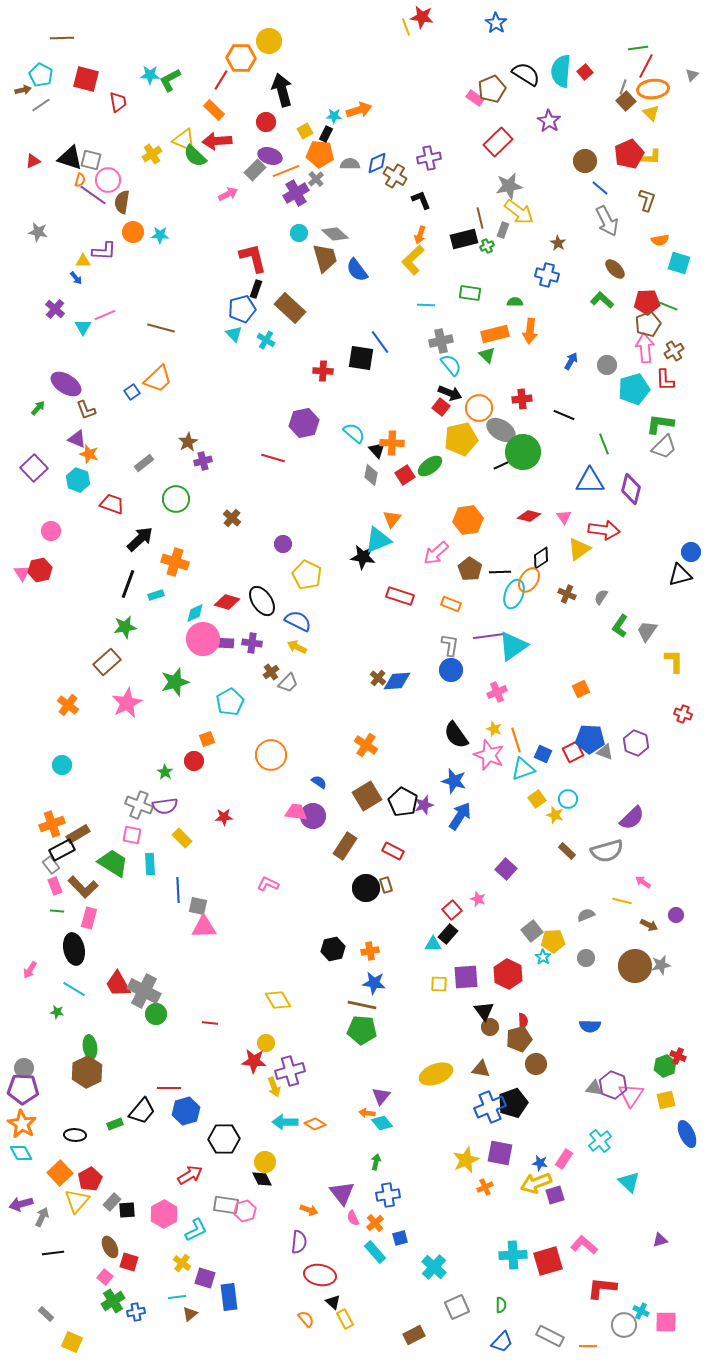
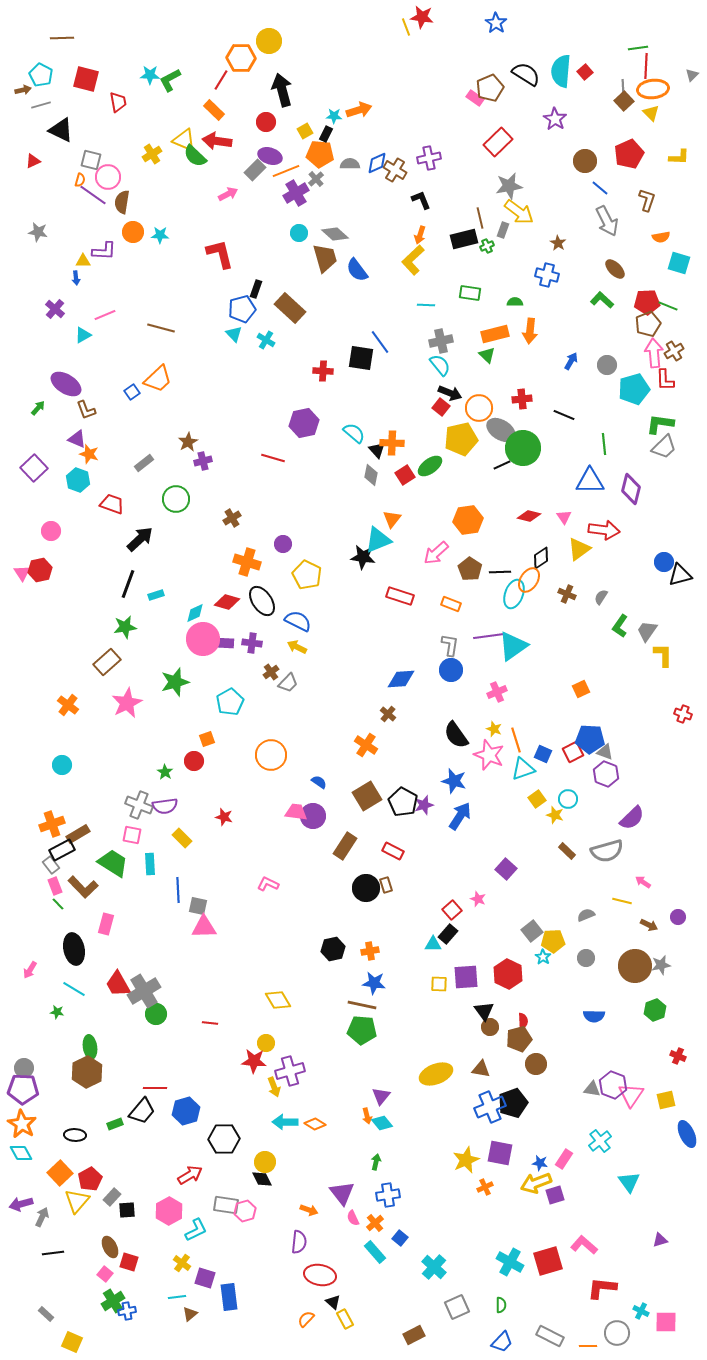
red line at (646, 66): rotated 25 degrees counterclockwise
gray line at (623, 87): rotated 21 degrees counterclockwise
brown pentagon at (492, 89): moved 2 px left, 1 px up
brown square at (626, 101): moved 2 px left
gray line at (41, 105): rotated 18 degrees clockwise
purple star at (549, 121): moved 6 px right, 2 px up
red arrow at (217, 141): rotated 12 degrees clockwise
yellow L-shape at (651, 157): moved 28 px right
black triangle at (70, 158): moved 9 px left, 28 px up; rotated 8 degrees clockwise
brown cross at (395, 176): moved 6 px up
pink circle at (108, 180): moved 3 px up
orange semicircle at (660, 240): moved 1 px right, 3 px up
red L-shape at (253, 258): moved 33 px left, 4 px up
blue arrow at (76, 278): rotated 32 degrees clockwise
cyan triangle at (83, 327): moved 8 px down; rotated 30 degrees clockwise
pink arrow at (645, 348): moved 9 px right, 5 px down
cyan semicircle at (451, 365): moved 11 px left
green line at (604, 444): rotated 15 degrees clockwise
green circle at (523, 452): moved 4 px up
brown cross at (232, 518): rotated 18 degrees clockwise
blue circle at (691, 552): moved 27 px left, 10 px down
orange cross at (175, 562): moved 72 px right
yellow L-shape at (674, 661): moved 11 px left, 6 px up
brown cross at (378, 678): moved 10 px right, 36 px down
blue diamond at (397, 681): moved 4 px right, 2 px up
purple hexagon at (636, 743): moved 30 px left, 31 px down
red star at (224, 817): rotated 18 degrees clockwise
green line at (57, 911): moved 1 px right, 7 px up; rotated 40 degrees clockwise
purple circle at (676, 915): moved 2 px right, 2 px down
pink rectangle at (89, 918): moved 17 px right, 6 px down
gray cross at (144, 991): rotated 32 degrees clockwise
blue semicircle at (590, 1026): moved 4 px right, 10 px up
green hexagon at (665, 1066): moved 10 px left, 56 px up
red line at (169, 1088): moved 14 px left
gray triangle at (594, 1088): moved 2 px left, 1 px down
orange arrow at (367, 1113): moved 3 px down; rotated 112 degrees counterclockwise
cyan triangle at (629, 1182): rotated 10 degrees clockwise
gray rectangle at (112, 1202): moved 5 px up
pink hexagon at (164, 1214): moved 5 px right, 3 px up
blue square at (400, 1238): rotated 35 degrees counterclockwise
cyan cross at (513, 1255): moved 3 px left, 7 px down; rotated 32 degrees clockwise
pink square at (105, 1277): moved 3 px up
blue cross at (136, 1312): moved 9 px left, 1 px up
orange semicircle at (306, 1319): rotated 96 degrees counterclockwise
gray circle at (624, 1325): moved 7 px left, 8 px down
